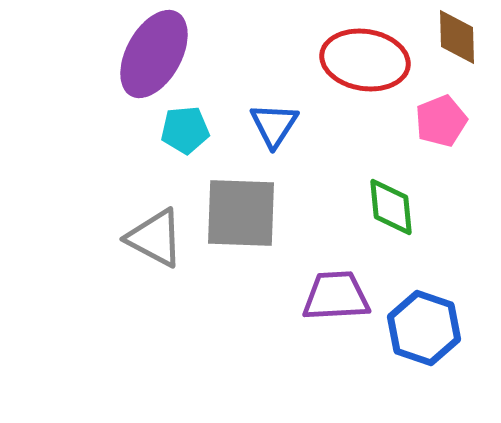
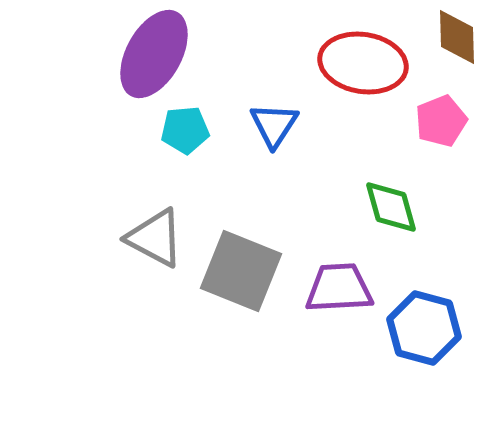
red ellipse: moved 2 px left, 3 px down
green diamond: rotated 10 degrees counterclockwise
gray square: moved 58 px down; rotated 20 degrees clockwise
purple trapezoid: moved 3 px right, 8 px up
blue hexagon: rotated 4 degrees counterclockwise
